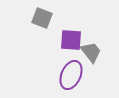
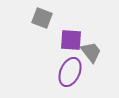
purple ellipse: moved 1 px left, 3 px up
